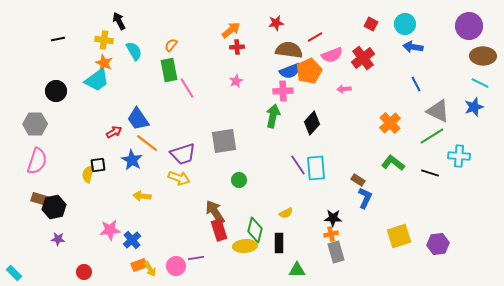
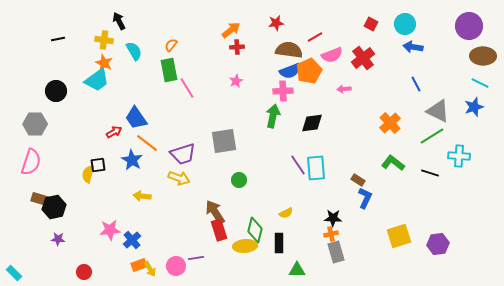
blue trapezoid at (138, 119): moved 2 px left, 1 px up
black diamond at (312, 123): rotated 40 degrees clockwise
pink semicircle at (37, 161): moved 6 px left, 1 px down
